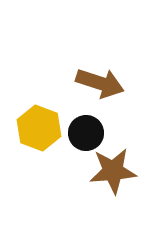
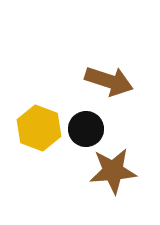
brown arrow: moved 9 px right, 2 px up
black circle: moved 4 px up
